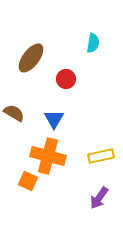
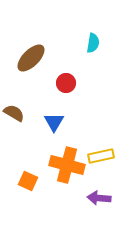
brown ellipse: rotated 8 degrees clockwise
red circle: moved 4 px down
blue triangle: moved 3 px down
orange cross: moved 19 px right, 9 px down
purple arrow: rotated 60 degrees clockwise
